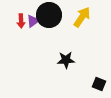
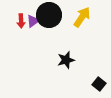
black star: rotated 12 degrees counterclockwise
black square: rotated 16 degrees clockwise
